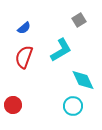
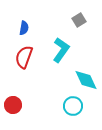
blue semicircle: rotated 40 degrees counterclockwise
cyan L-shape: rotated 25 degrees counterclockwise
cyan diamond: moved 3 px right
